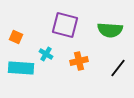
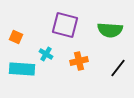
cyan rectangle: moved 1 px right, 1 px down
